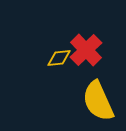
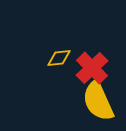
red cross: moved 6 px right, 18 px down
